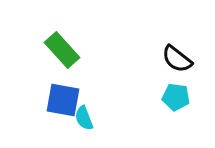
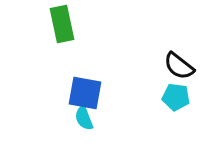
green rectangle: moved 26 px up; rotated 30 degrees clockwise
black semicircle: moved 2 px right, 7 px down
blue square: moved 22 px right, 7 px up
